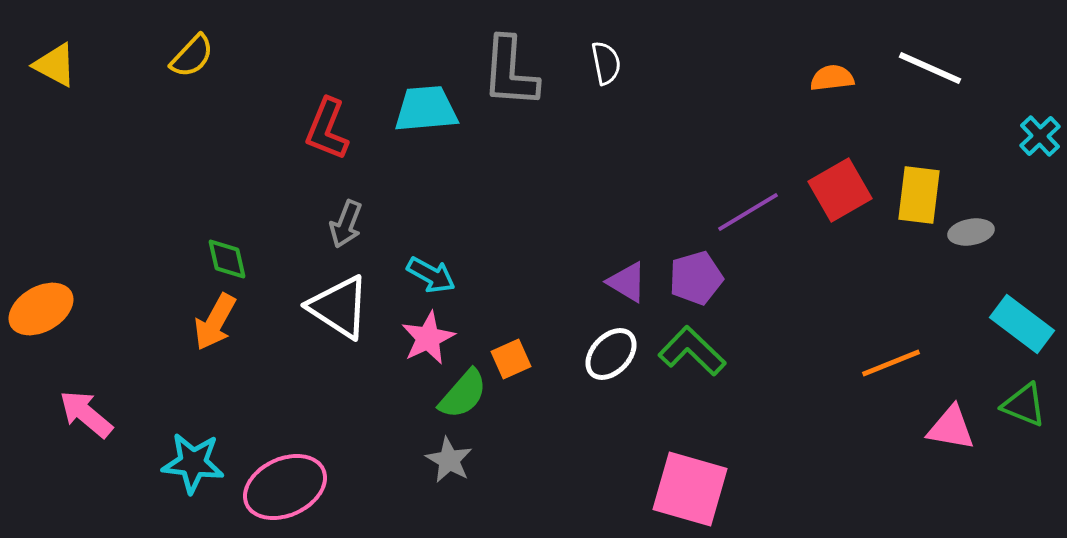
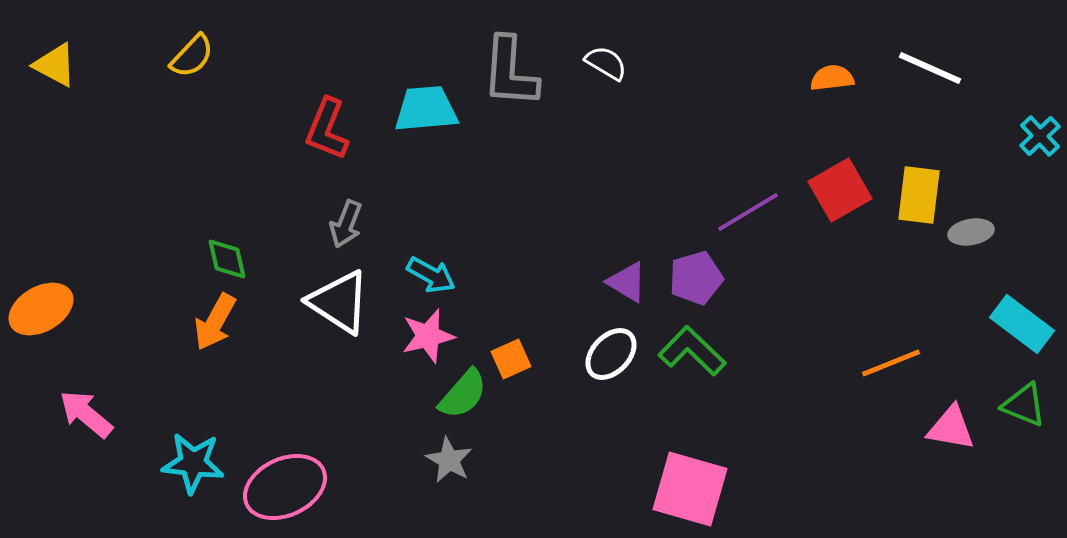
white semicircle: rotated 48 degrees counterclockwise
white triangle: moved 5 px up
pink star: moved 2 px up; rotated 12 degrees clockwise
